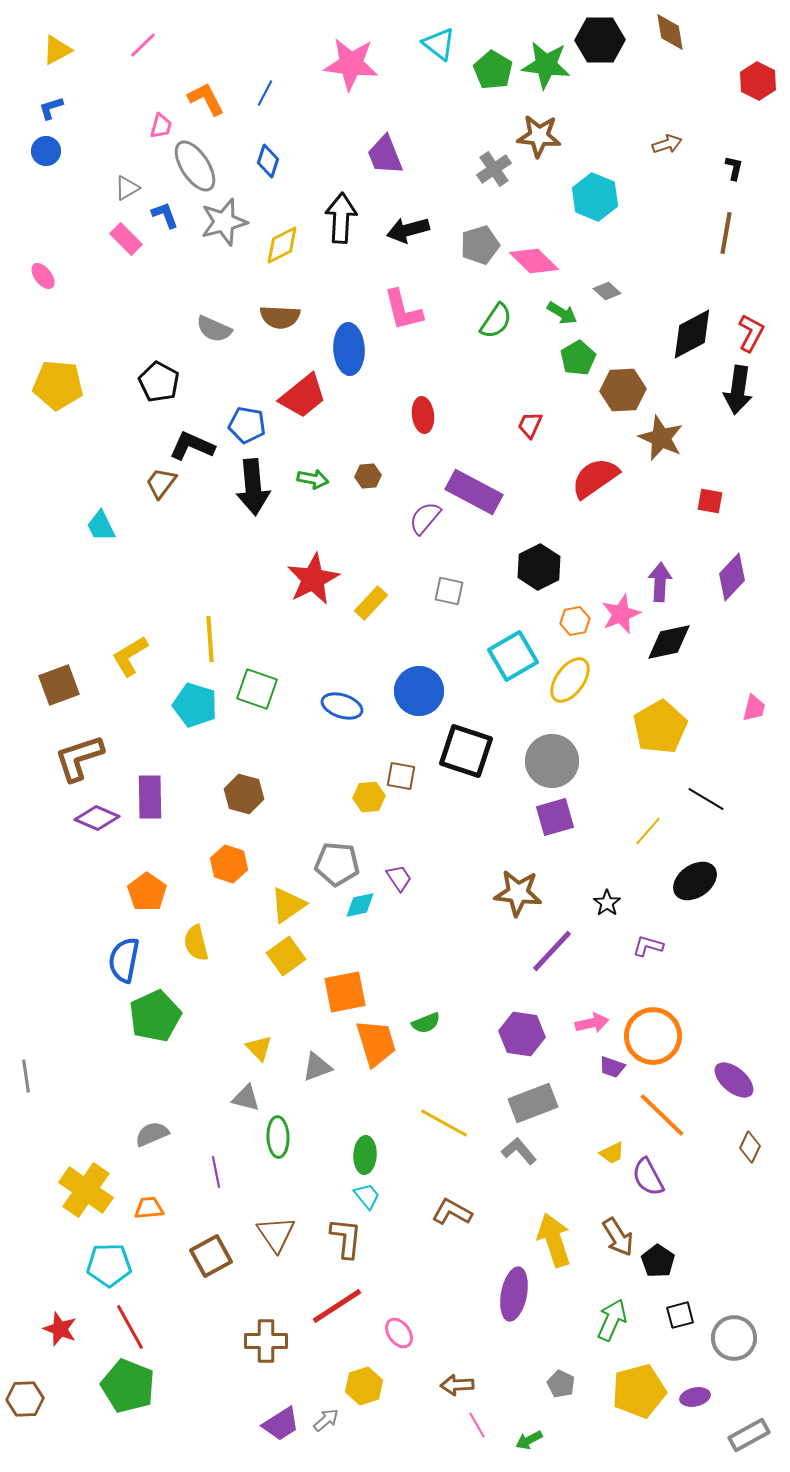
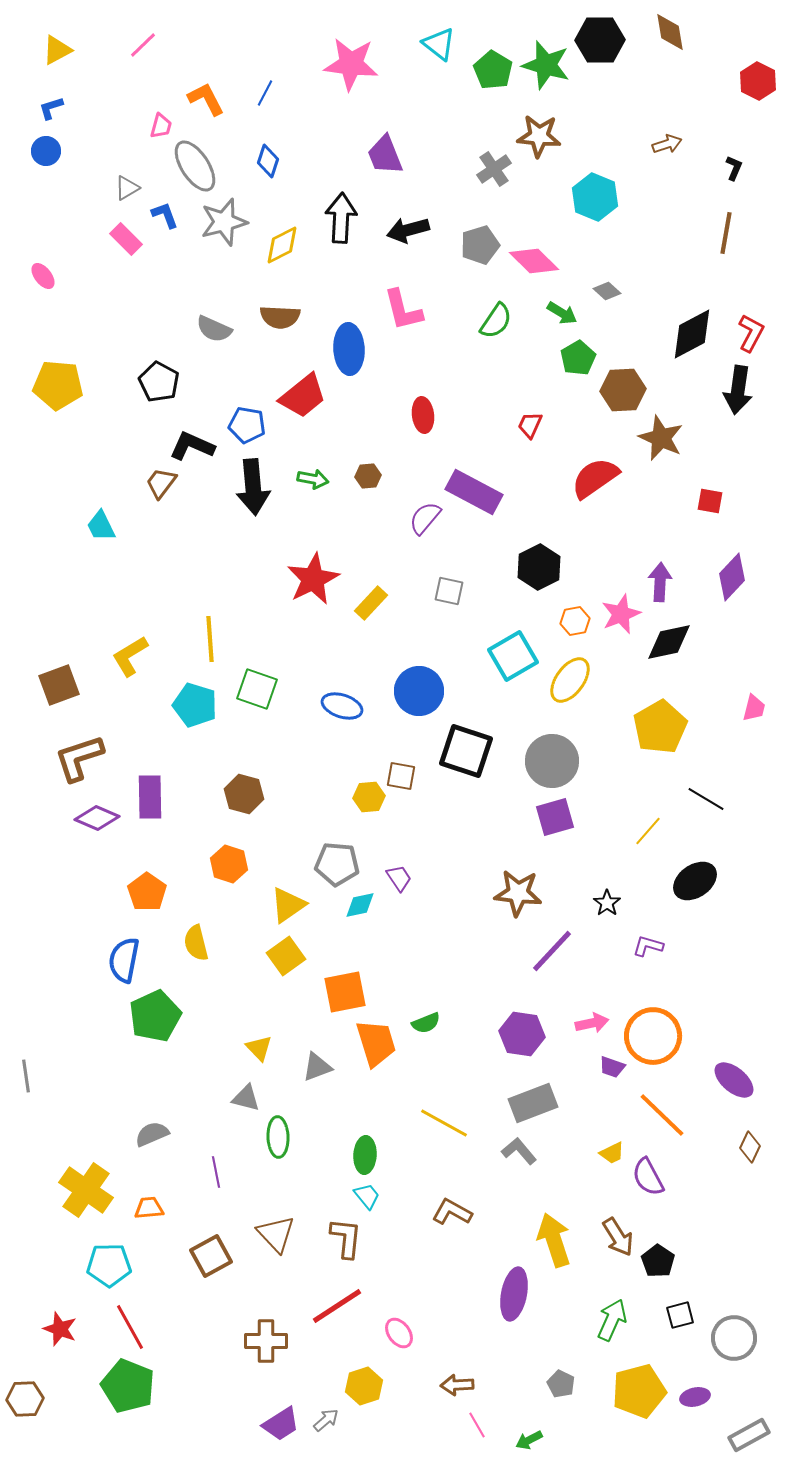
green star at (546, 65): rotated 9 degrees clockwise
black L-shape at (734, 168): rotated 10 degrees clockwise
brown triangle at (276, 1234): rotated 9 degrees counterclockwise
